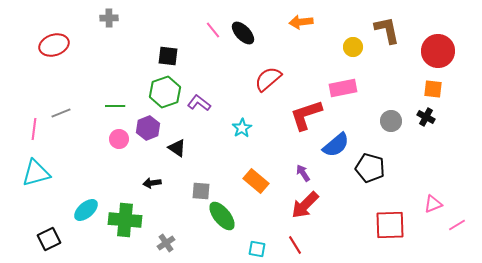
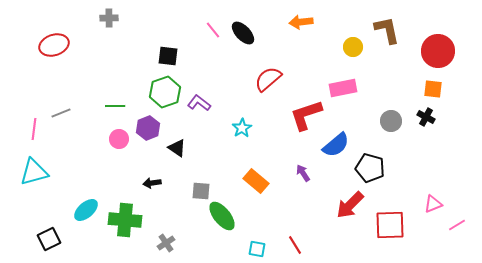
cyan triangle at (36, 173): moved 2 px left, 1 px up
red arrow at (305, 205): moved 45 px right
